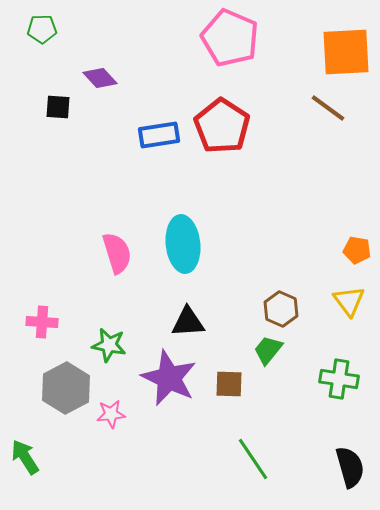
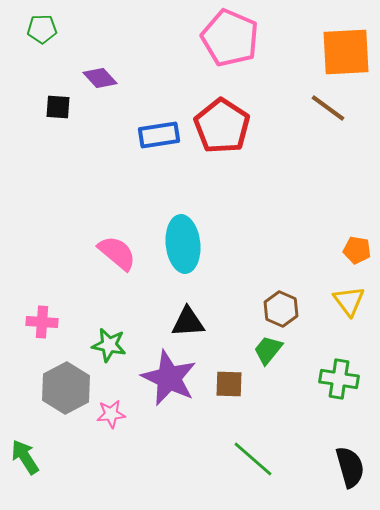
pink semicircle: rotated 33 degrees counterclockwise
green line: rotated 15 degrees counterclockwise
